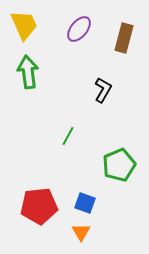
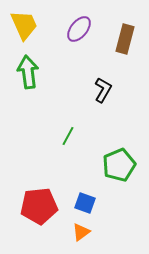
brown rectangle: moved 1 px right, 1 px down
orange triangle: rotated 24 degrees clockwise
